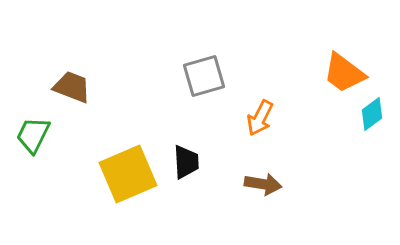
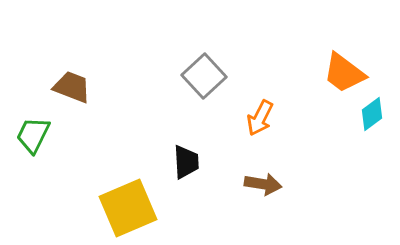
gray square: rotated 27 degrees counterclockwise
yellow square: moved 34 px down
